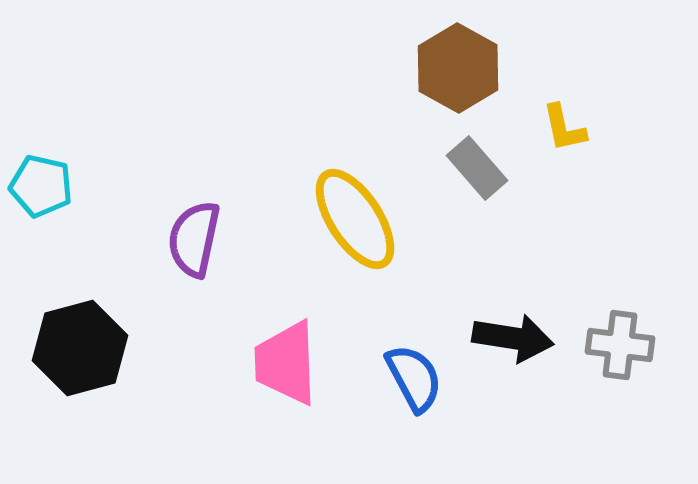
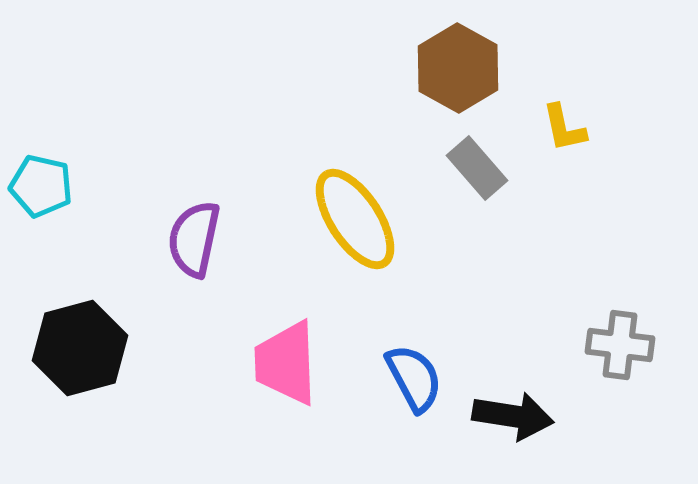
black arrow: moved 78 px down
